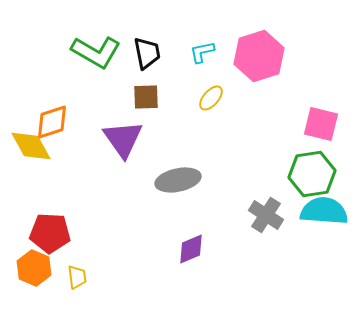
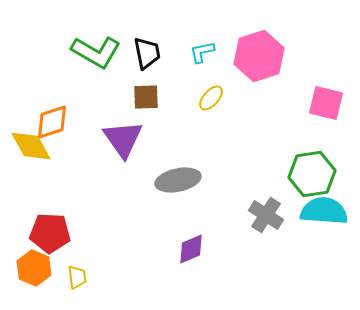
pink square: moved 5 px right, 21 px up
